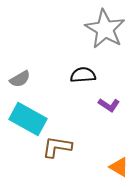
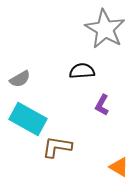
black semicircle: moved 1 px left, 4 px up
purple L-shape: moved 7 px left; rotated 85 degrees clockwise
